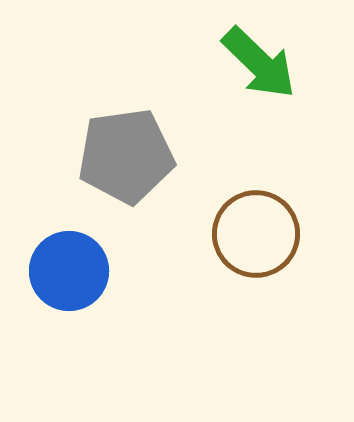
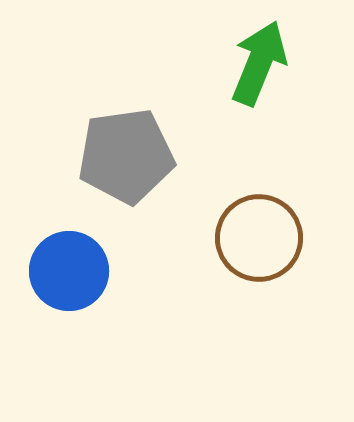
green arrow: rotated 112 degrees counterclockwise
brown circle: moved 3 px right, 4 px down
